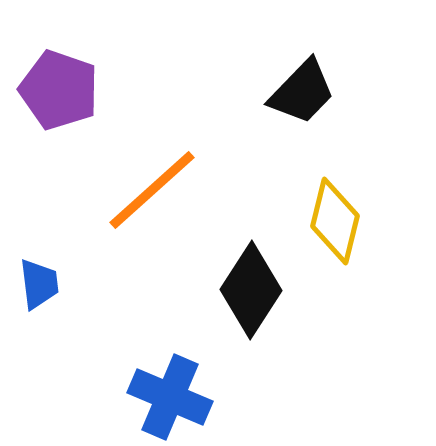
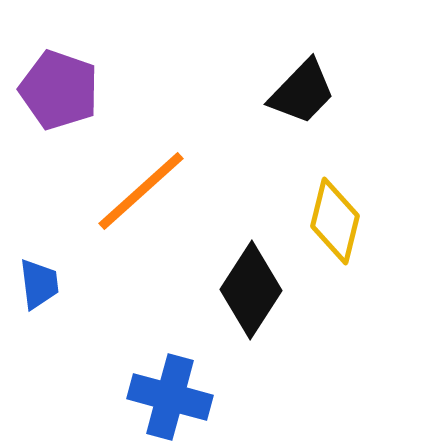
orange line: moved 11 px left, 1 px down
blue cross: rotated 8 degrees counterclockwise
